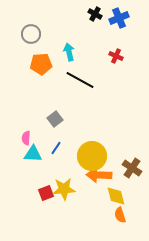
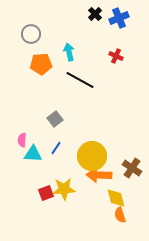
black cross: rotated 16 degrees clockwise
pink semicircle: moved 4 px left, 2 px down
yellow diamond: moved 2 px down
